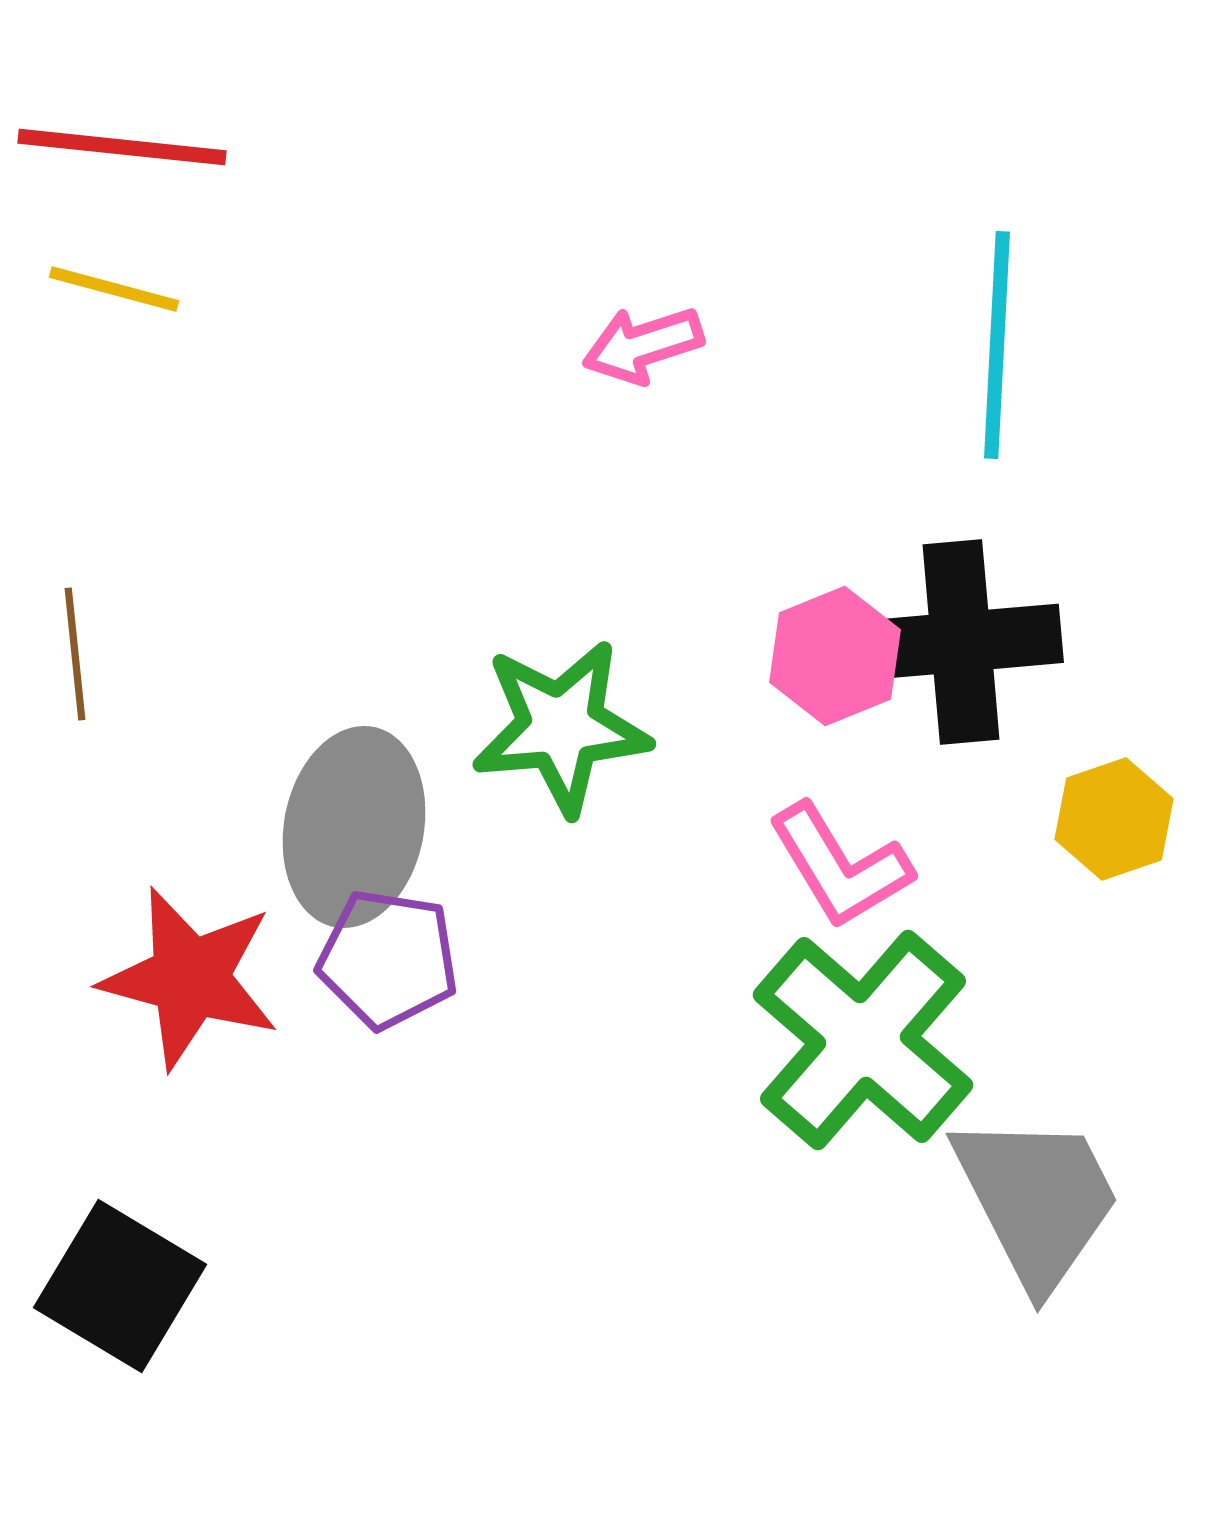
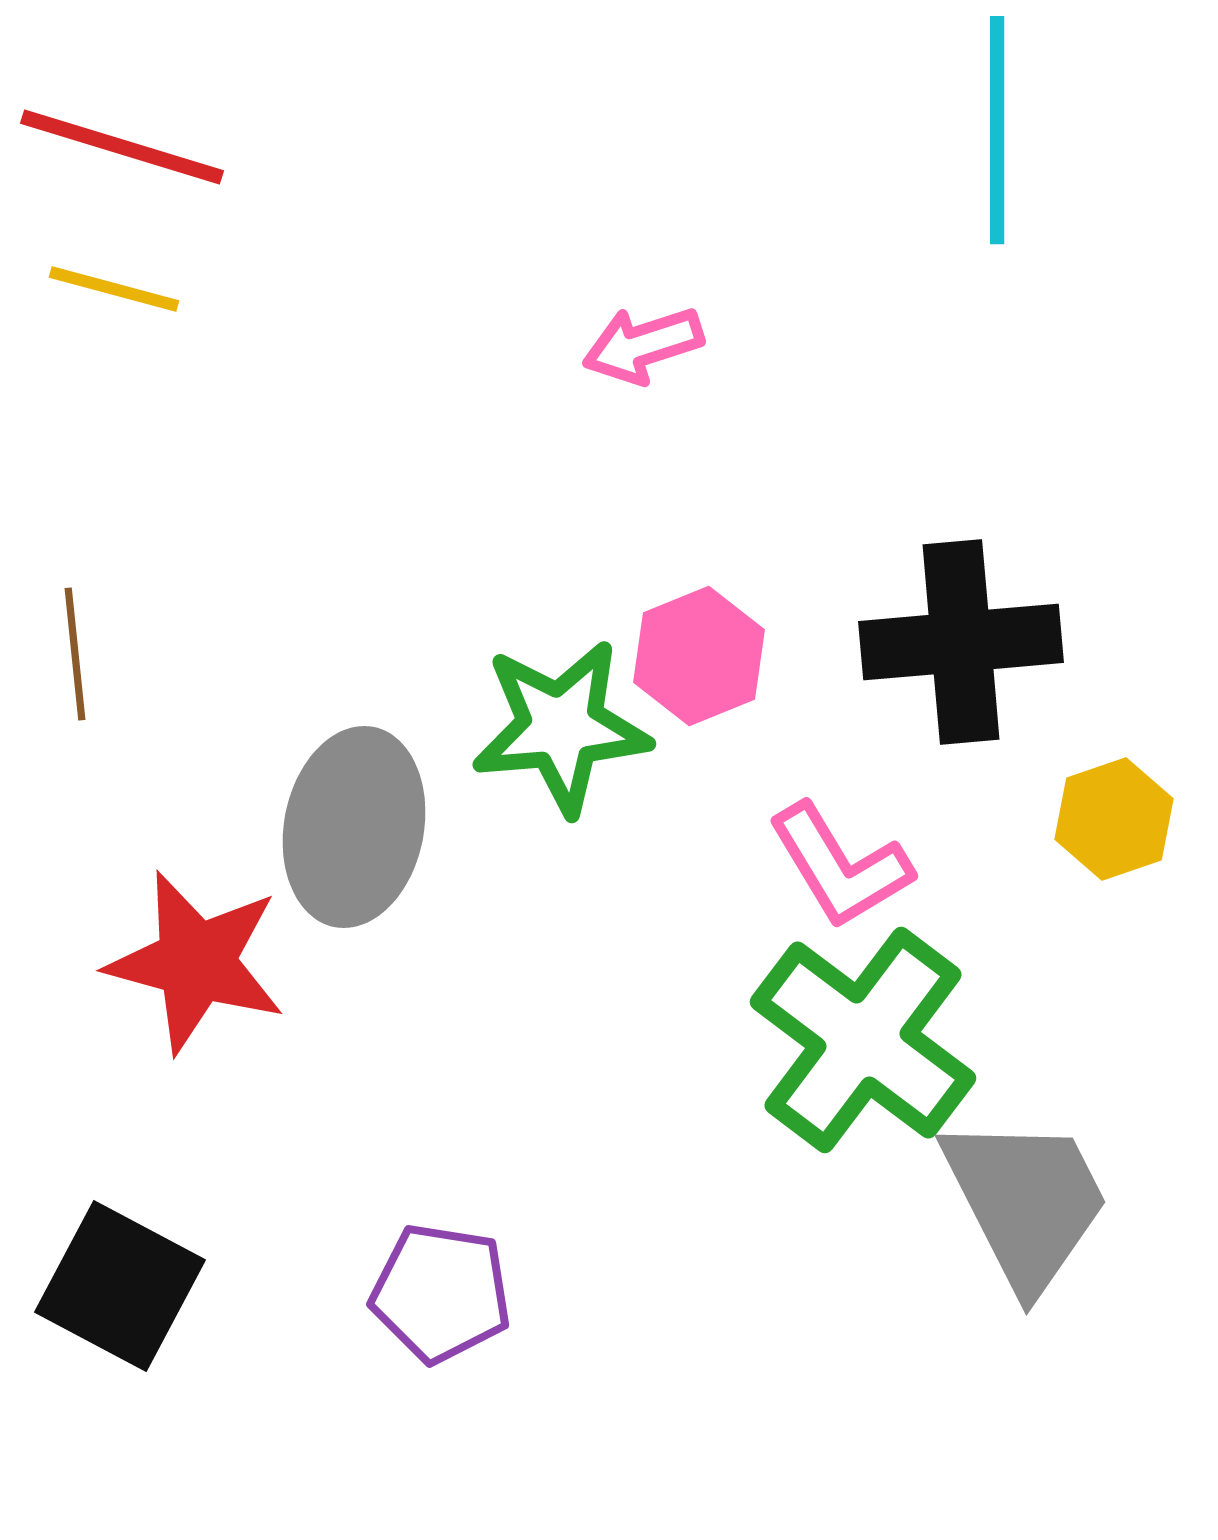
red line: rotated 11 degrees clockwise
cyan line: moved 215 px up; rotated 3 degrees counterclockwise
pink hexagon: moved 136 px left
purple pentagon: moved 53 px right, 334 px down
red star: moved 6 px right, 16 px up
green cross: rotated 4 degrees counterclockwise
gray trapezoid: moved 11 px left, 2 px down
black square: rotated 3 degrees counterclockwise
